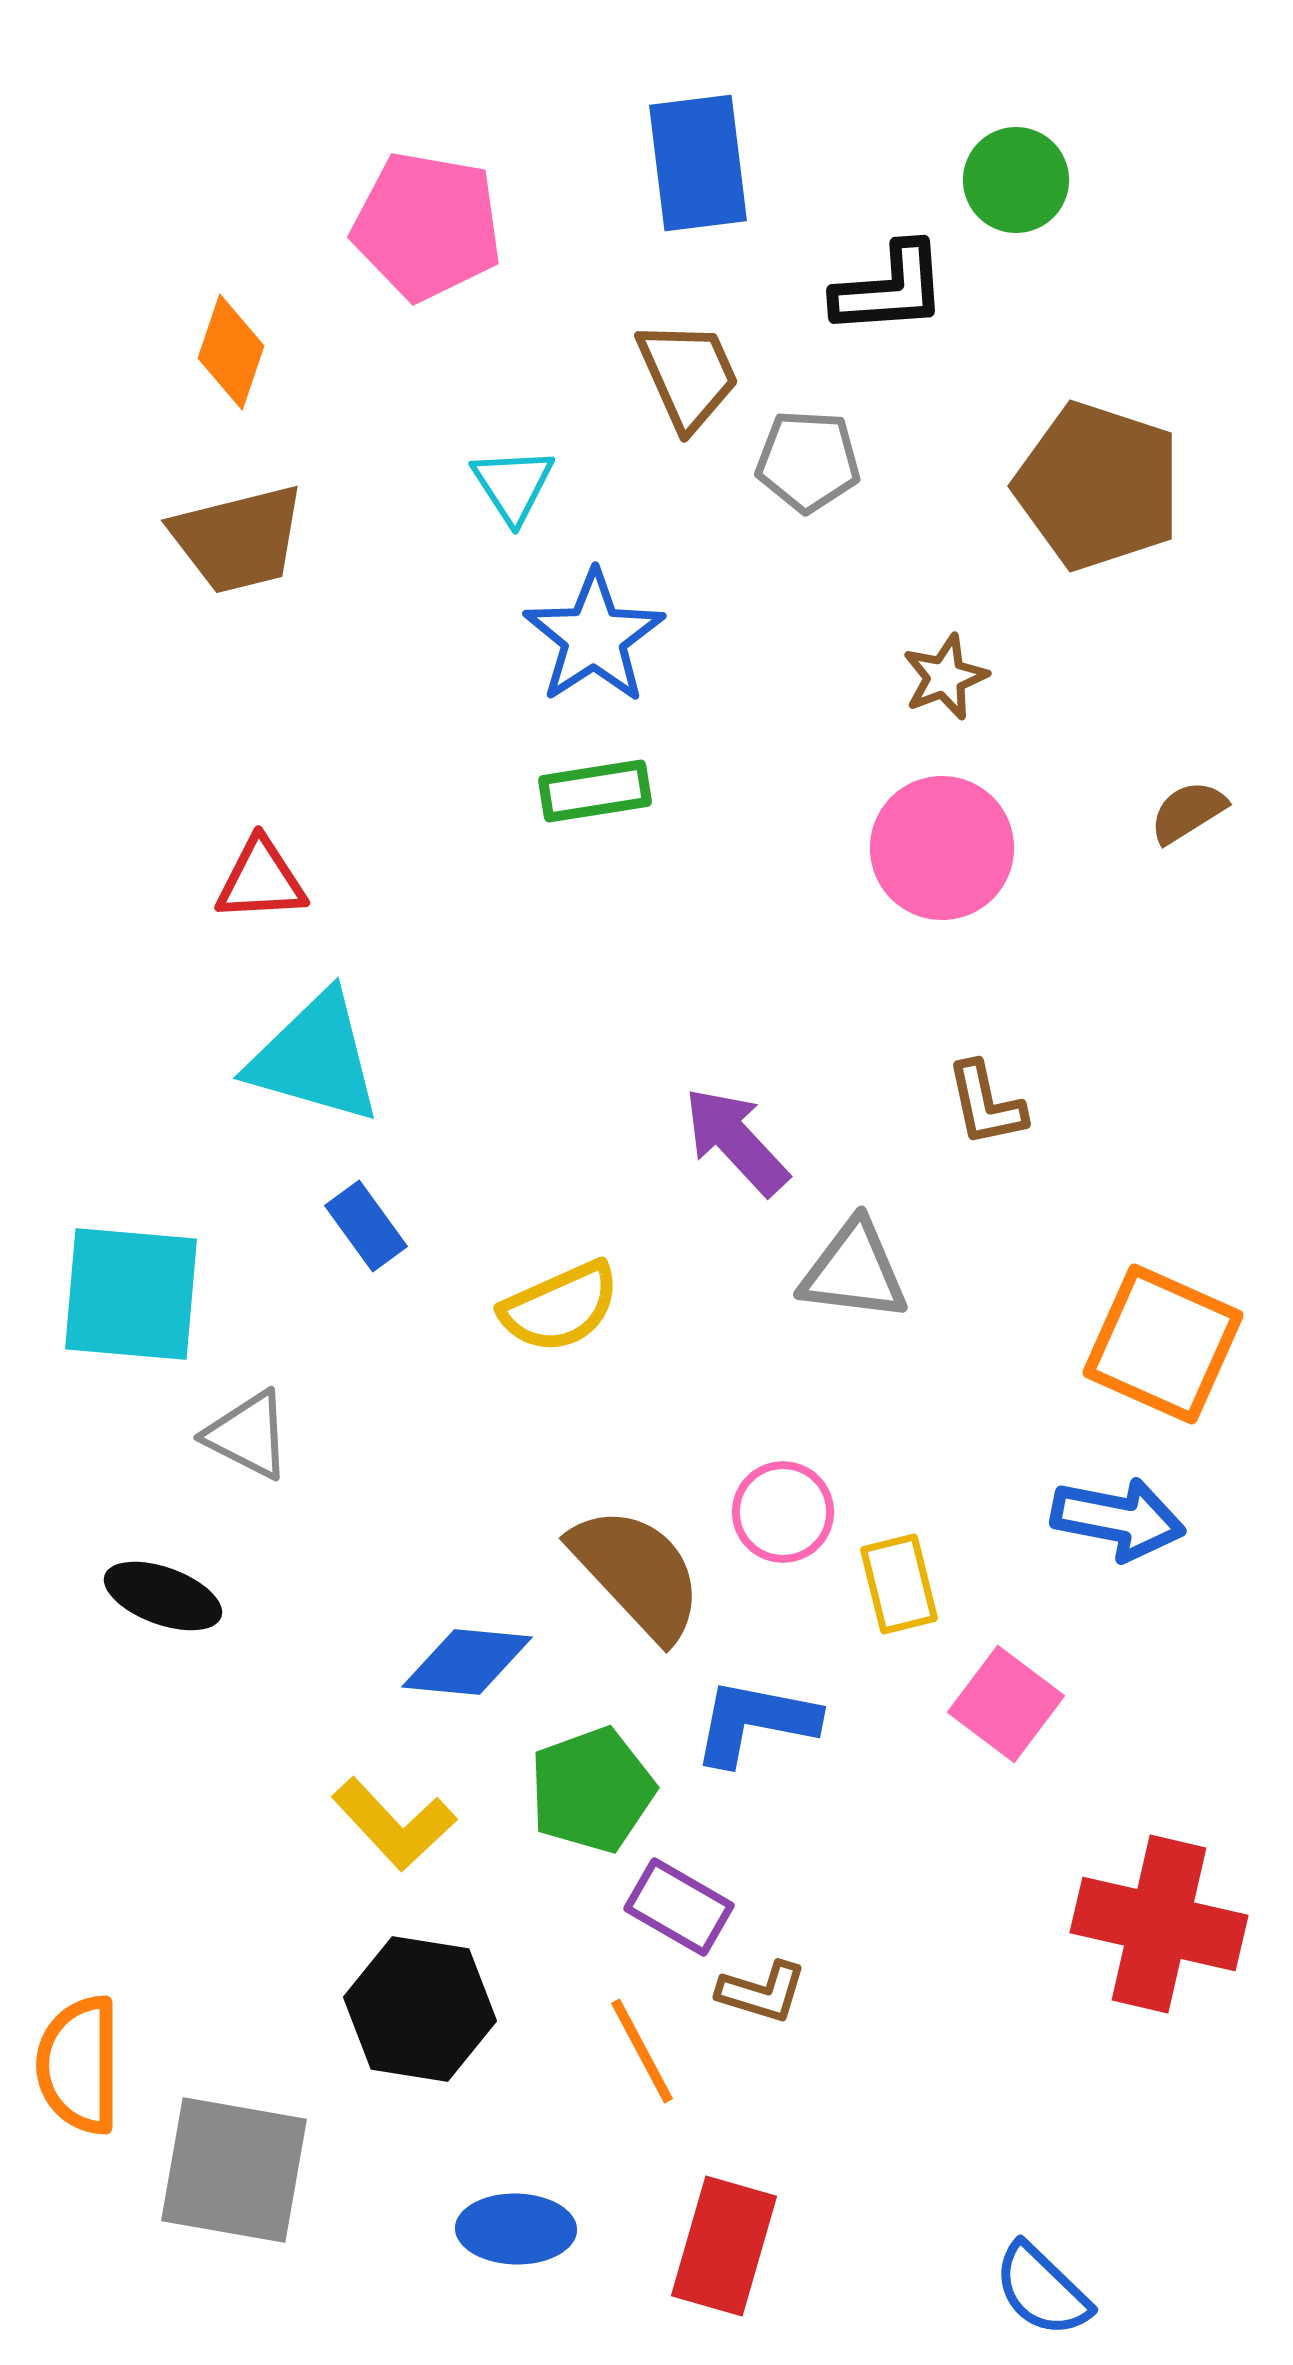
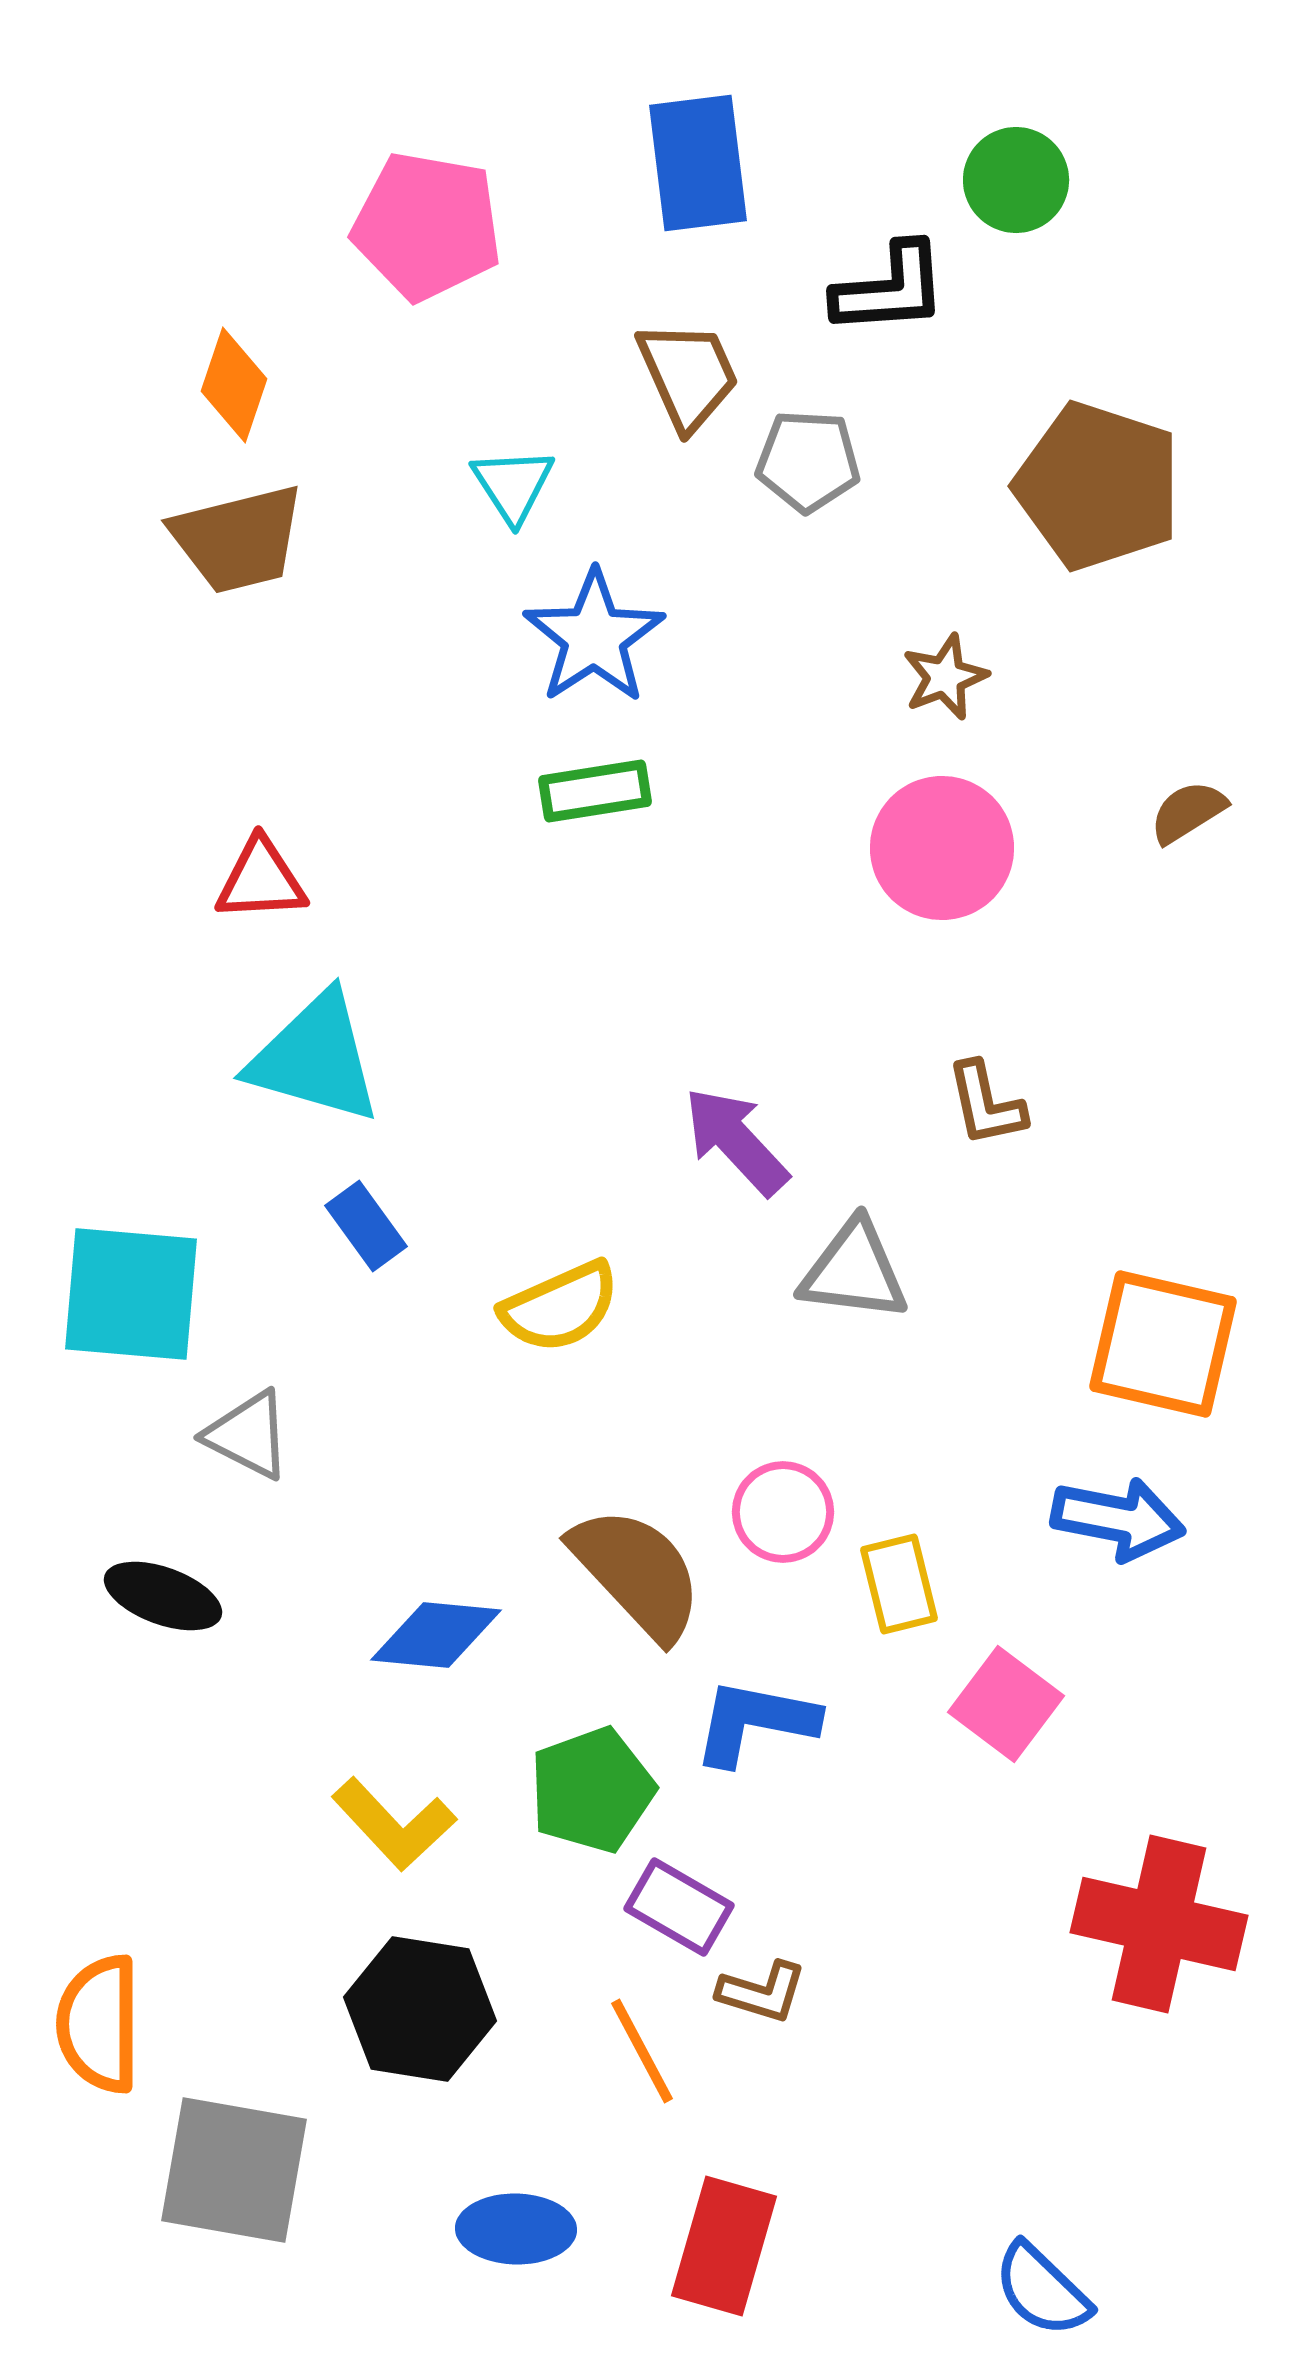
orange diamond at (231, 352): moved 3 px right, 33 px down
orange square at (1163, 1344): rotated 11 degrees counterclockwise
blue diamond at (467, 1662): moved 31 px left, 27 px up
orange semicircle at (79, 2065): moved 20 px right, 41 px up
